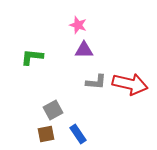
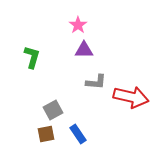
pink star: rotated 18 degrees clockwise
green L-shape: rotated 100 degrees clockwise
red arrow: moved 1 px right, 13 px down
